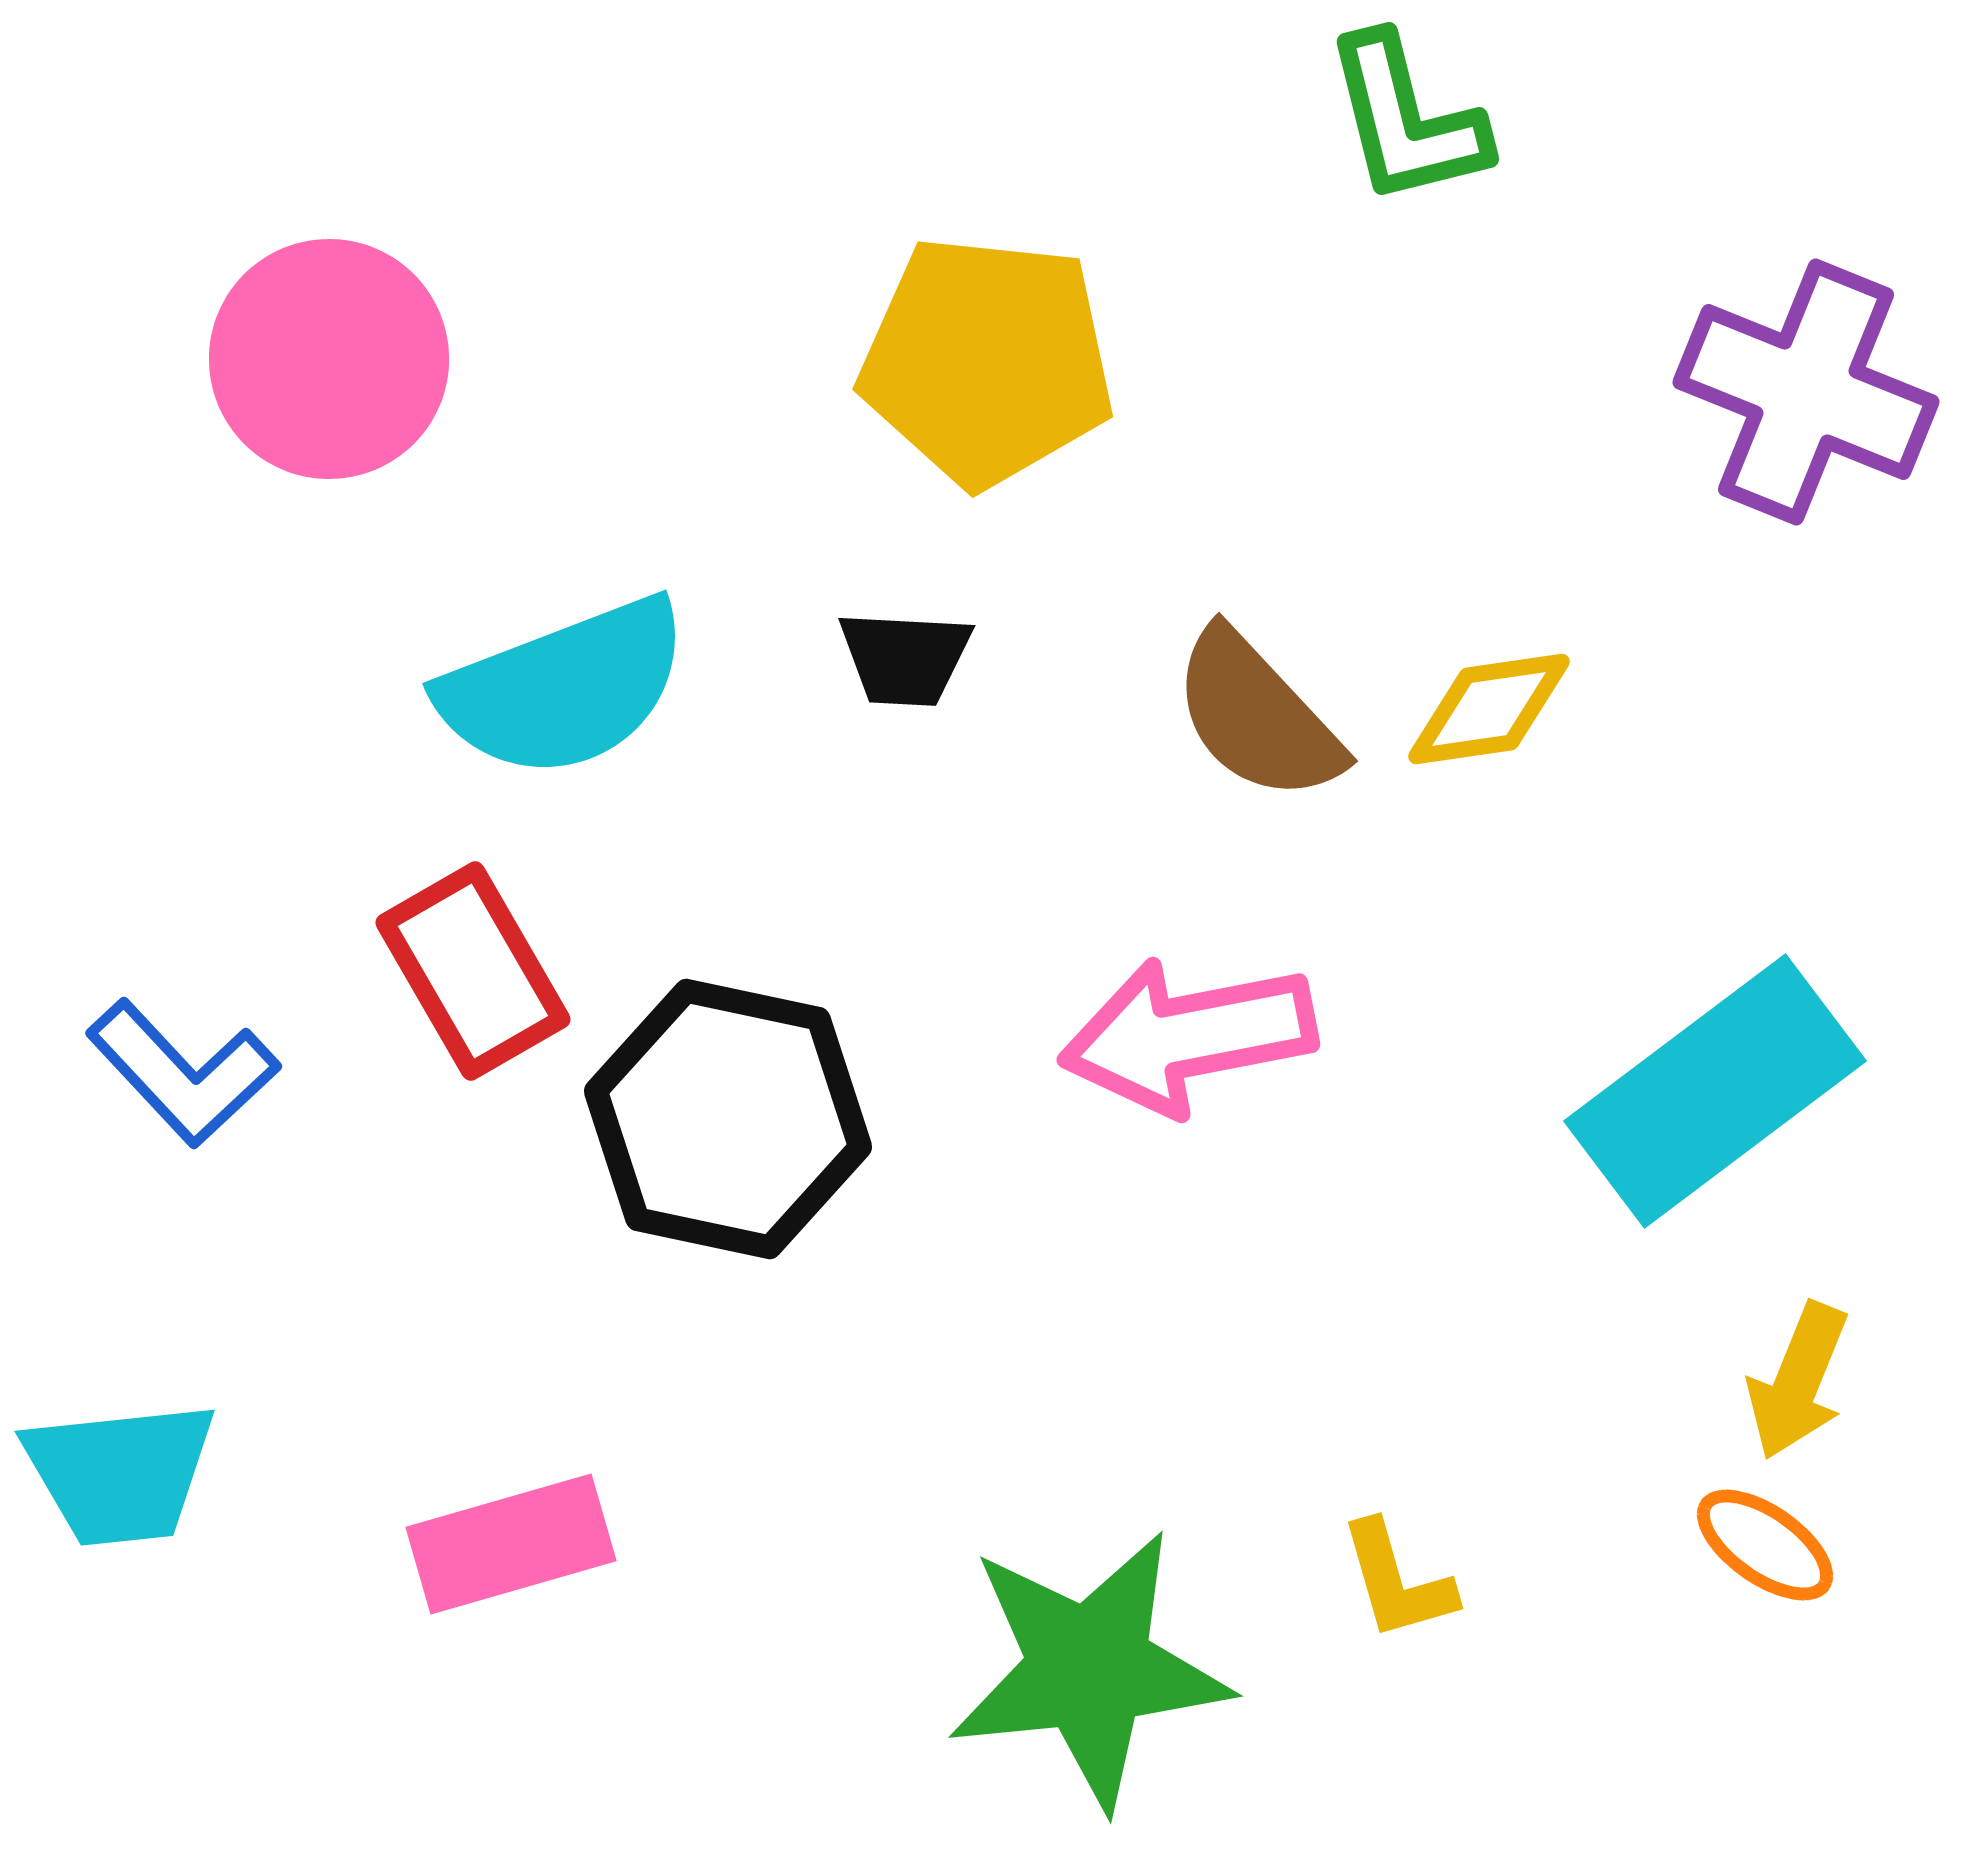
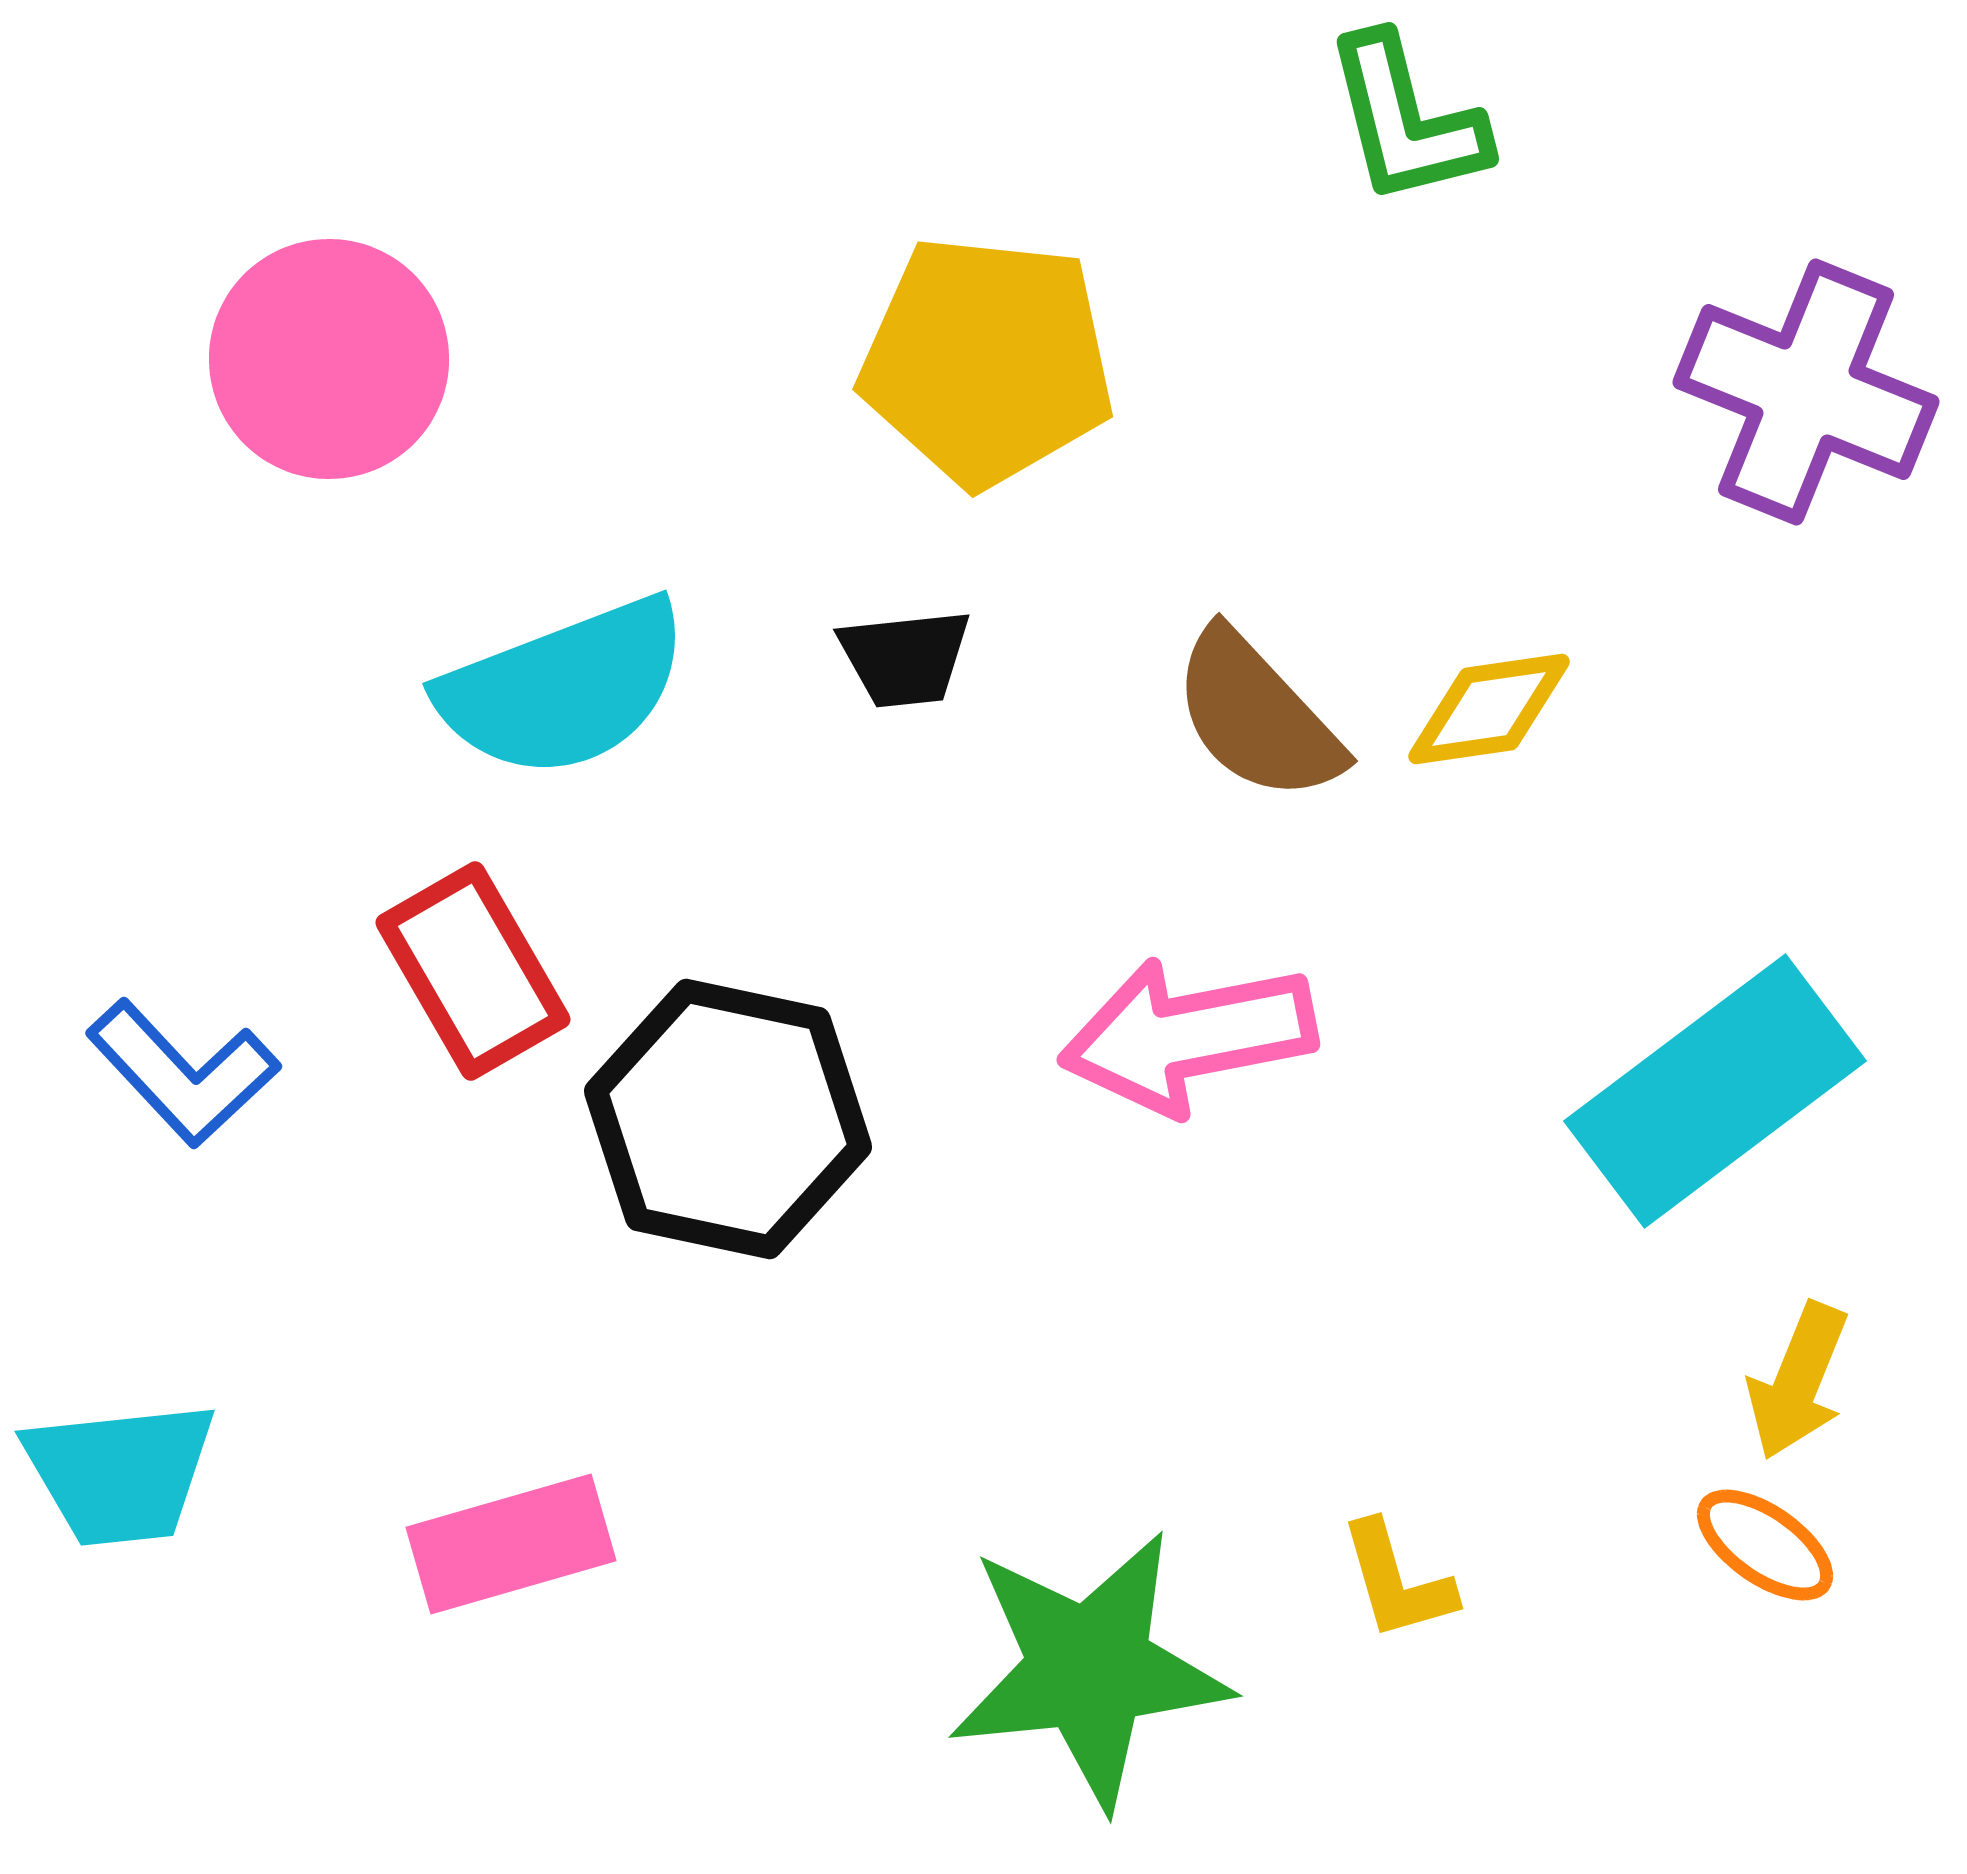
black trapezoid: rotated 9 degrees counterclockwise
